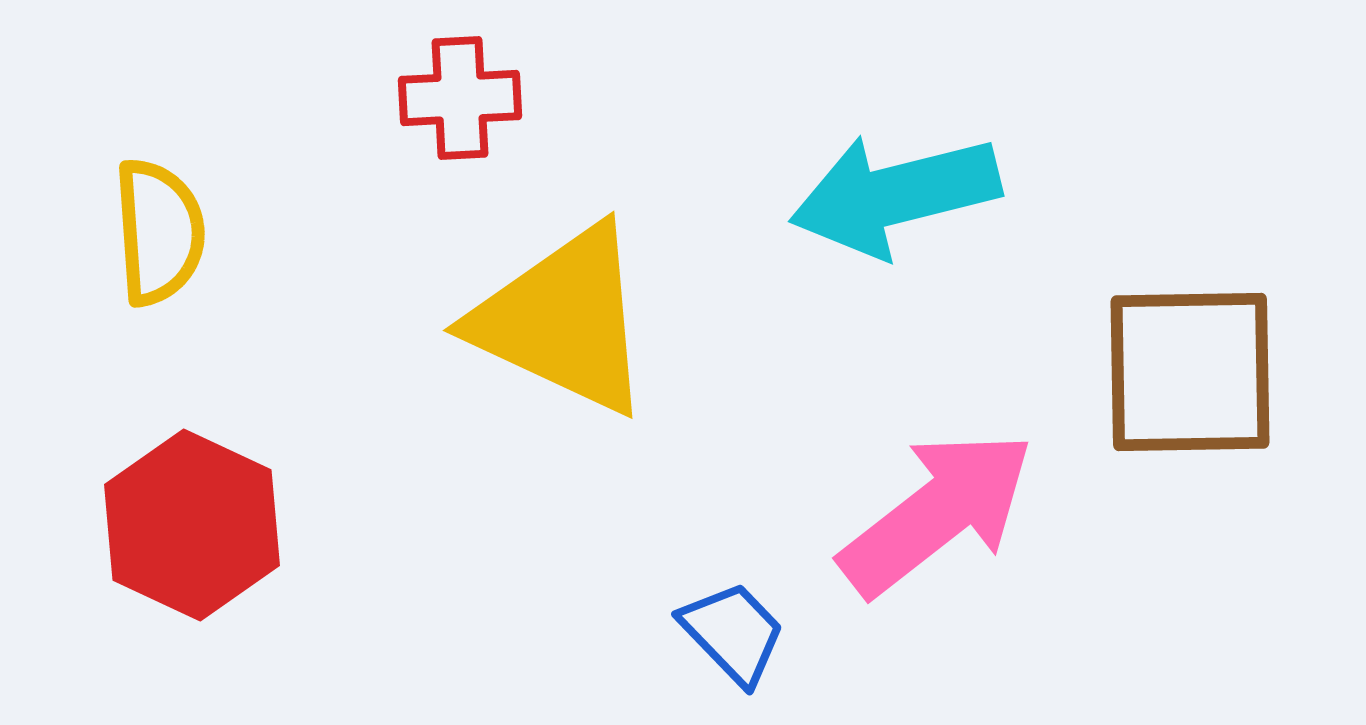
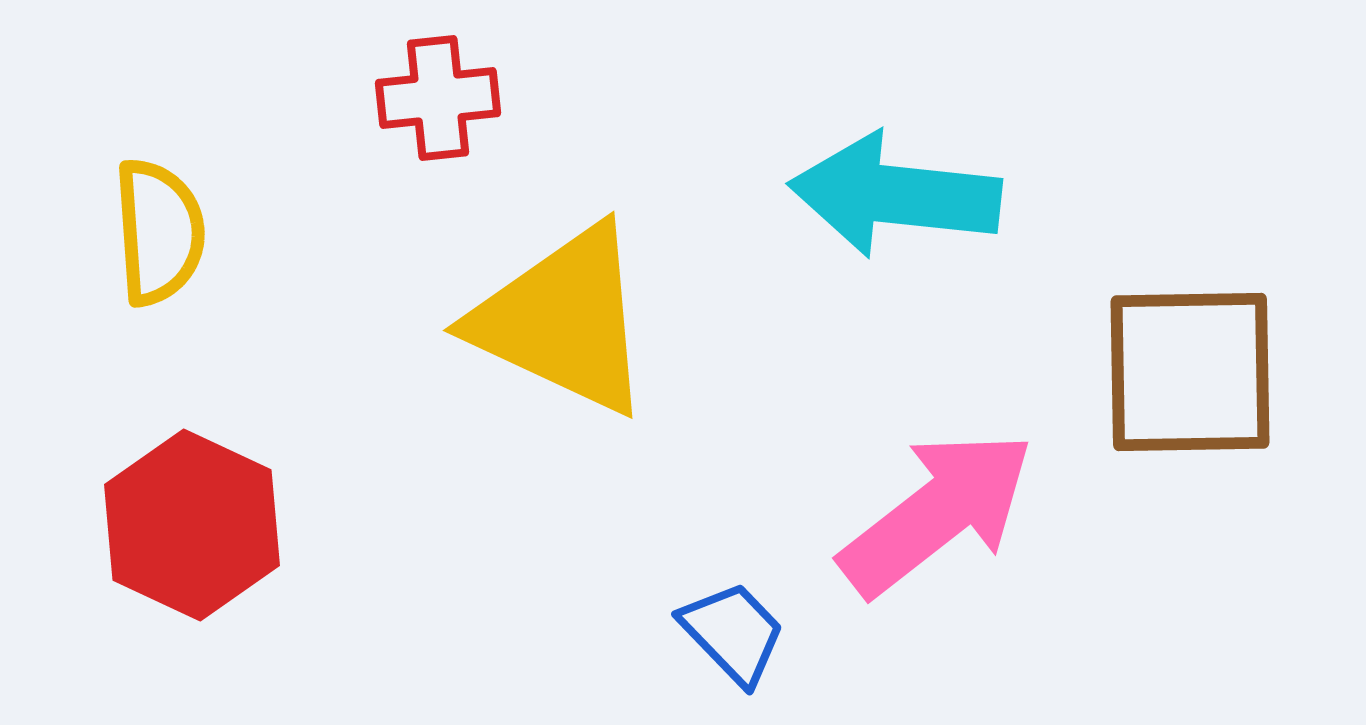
red cross: moved 22 px left; rotated 3 degrees counterclockwise
cyan arrow: rotated 20 degrees clockwise
